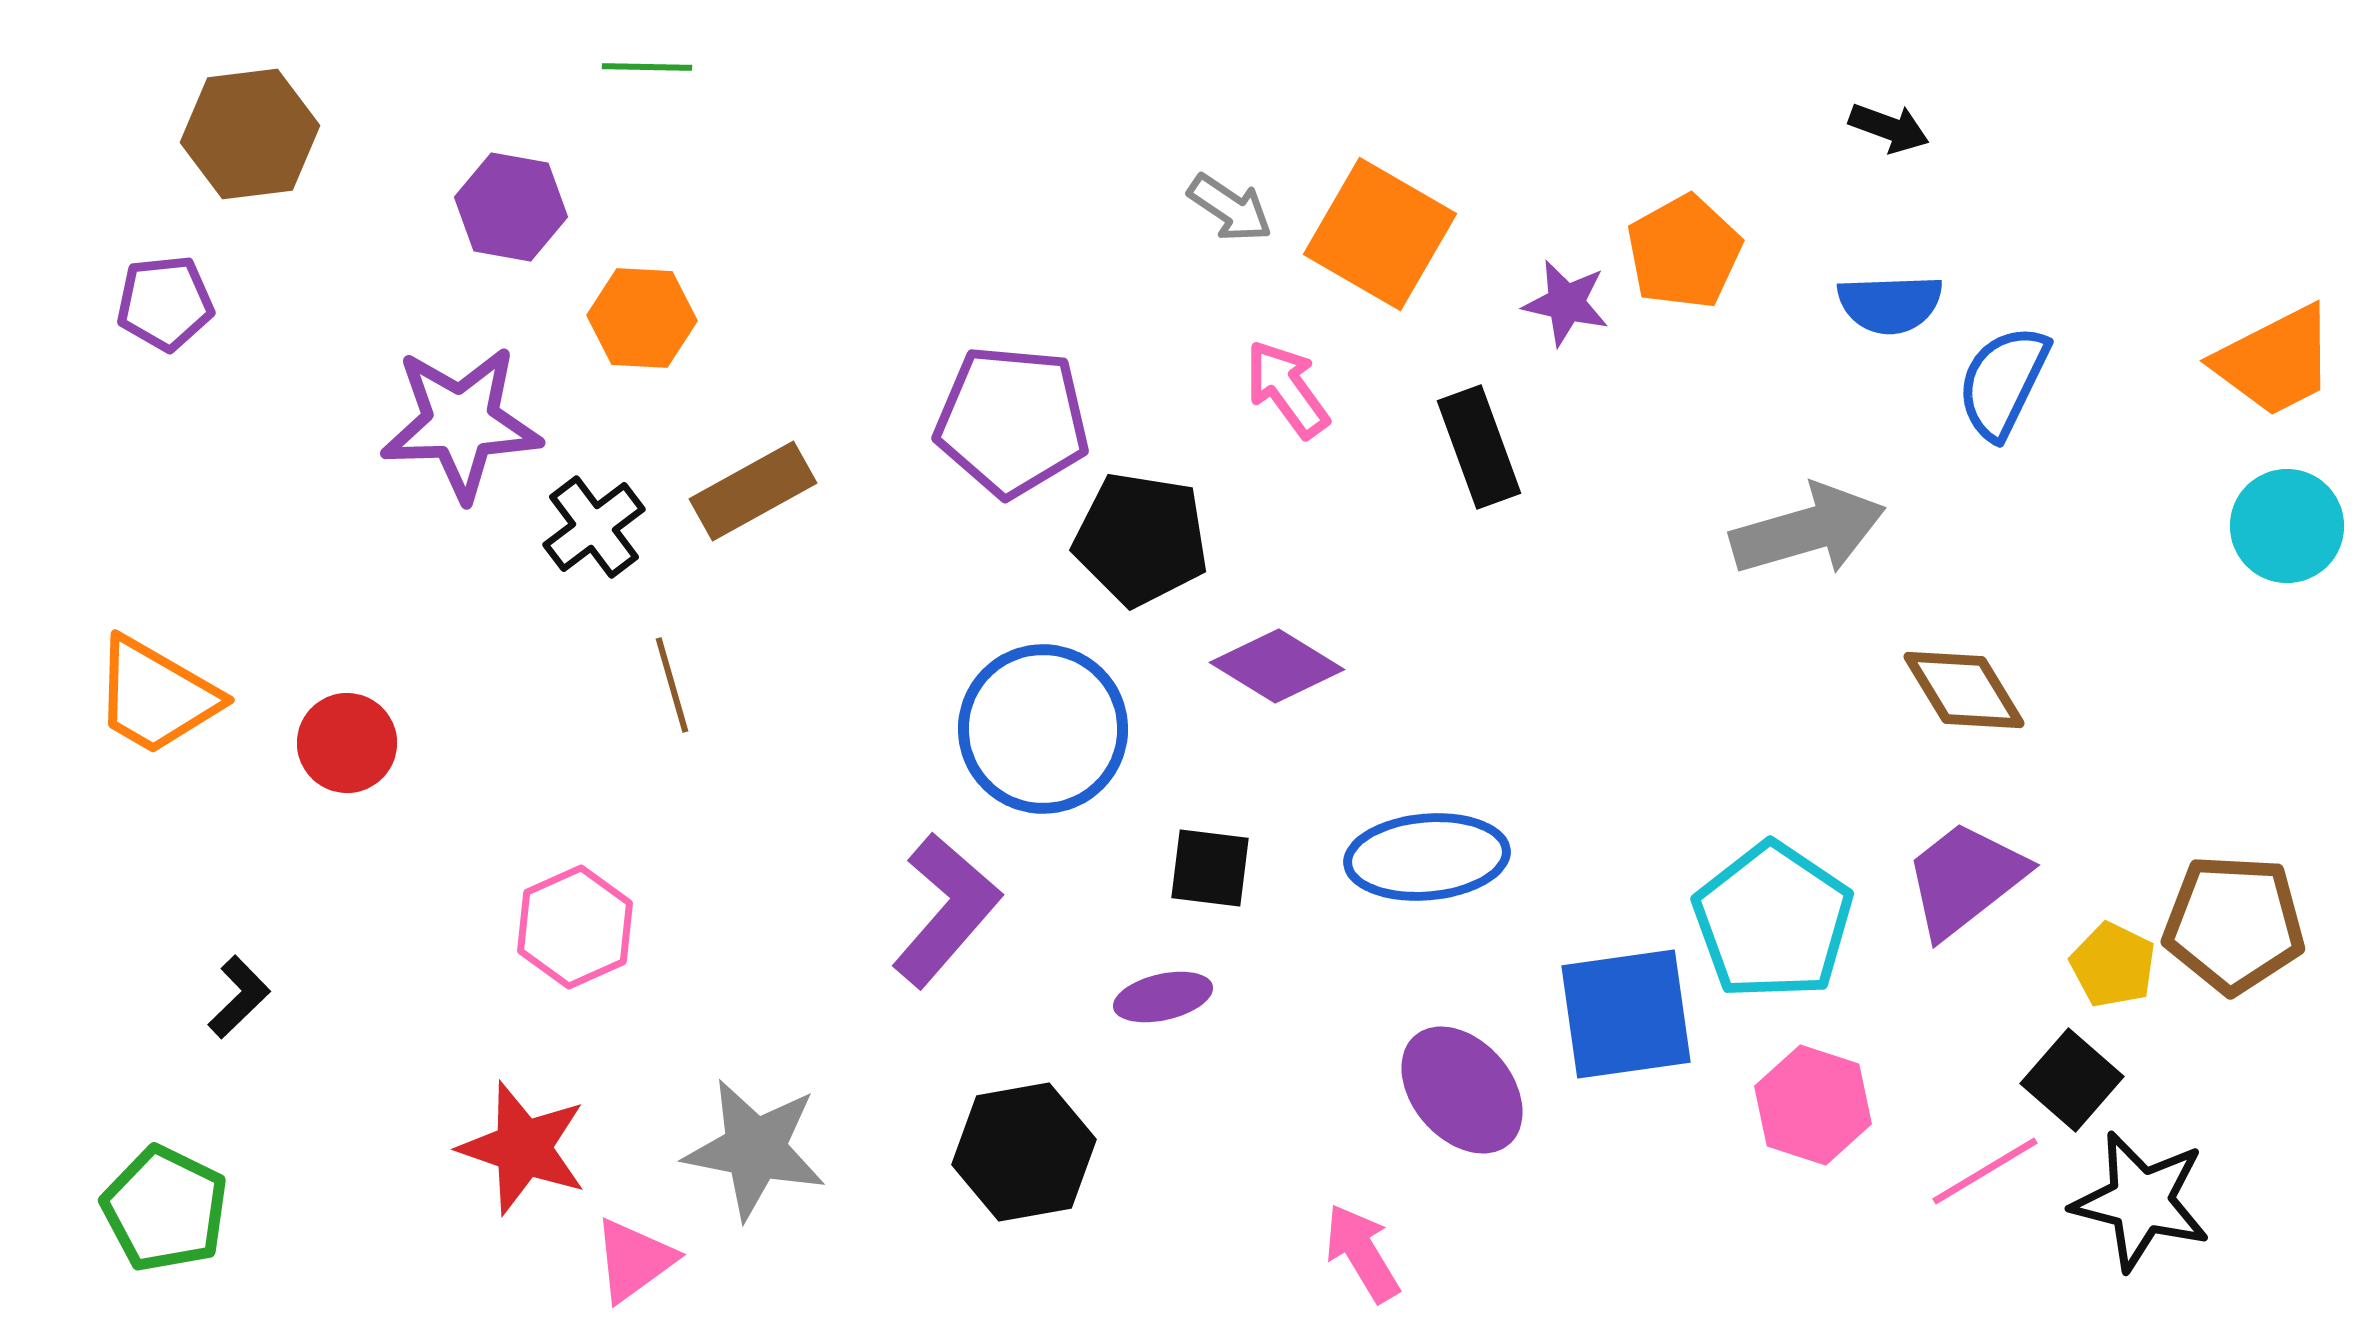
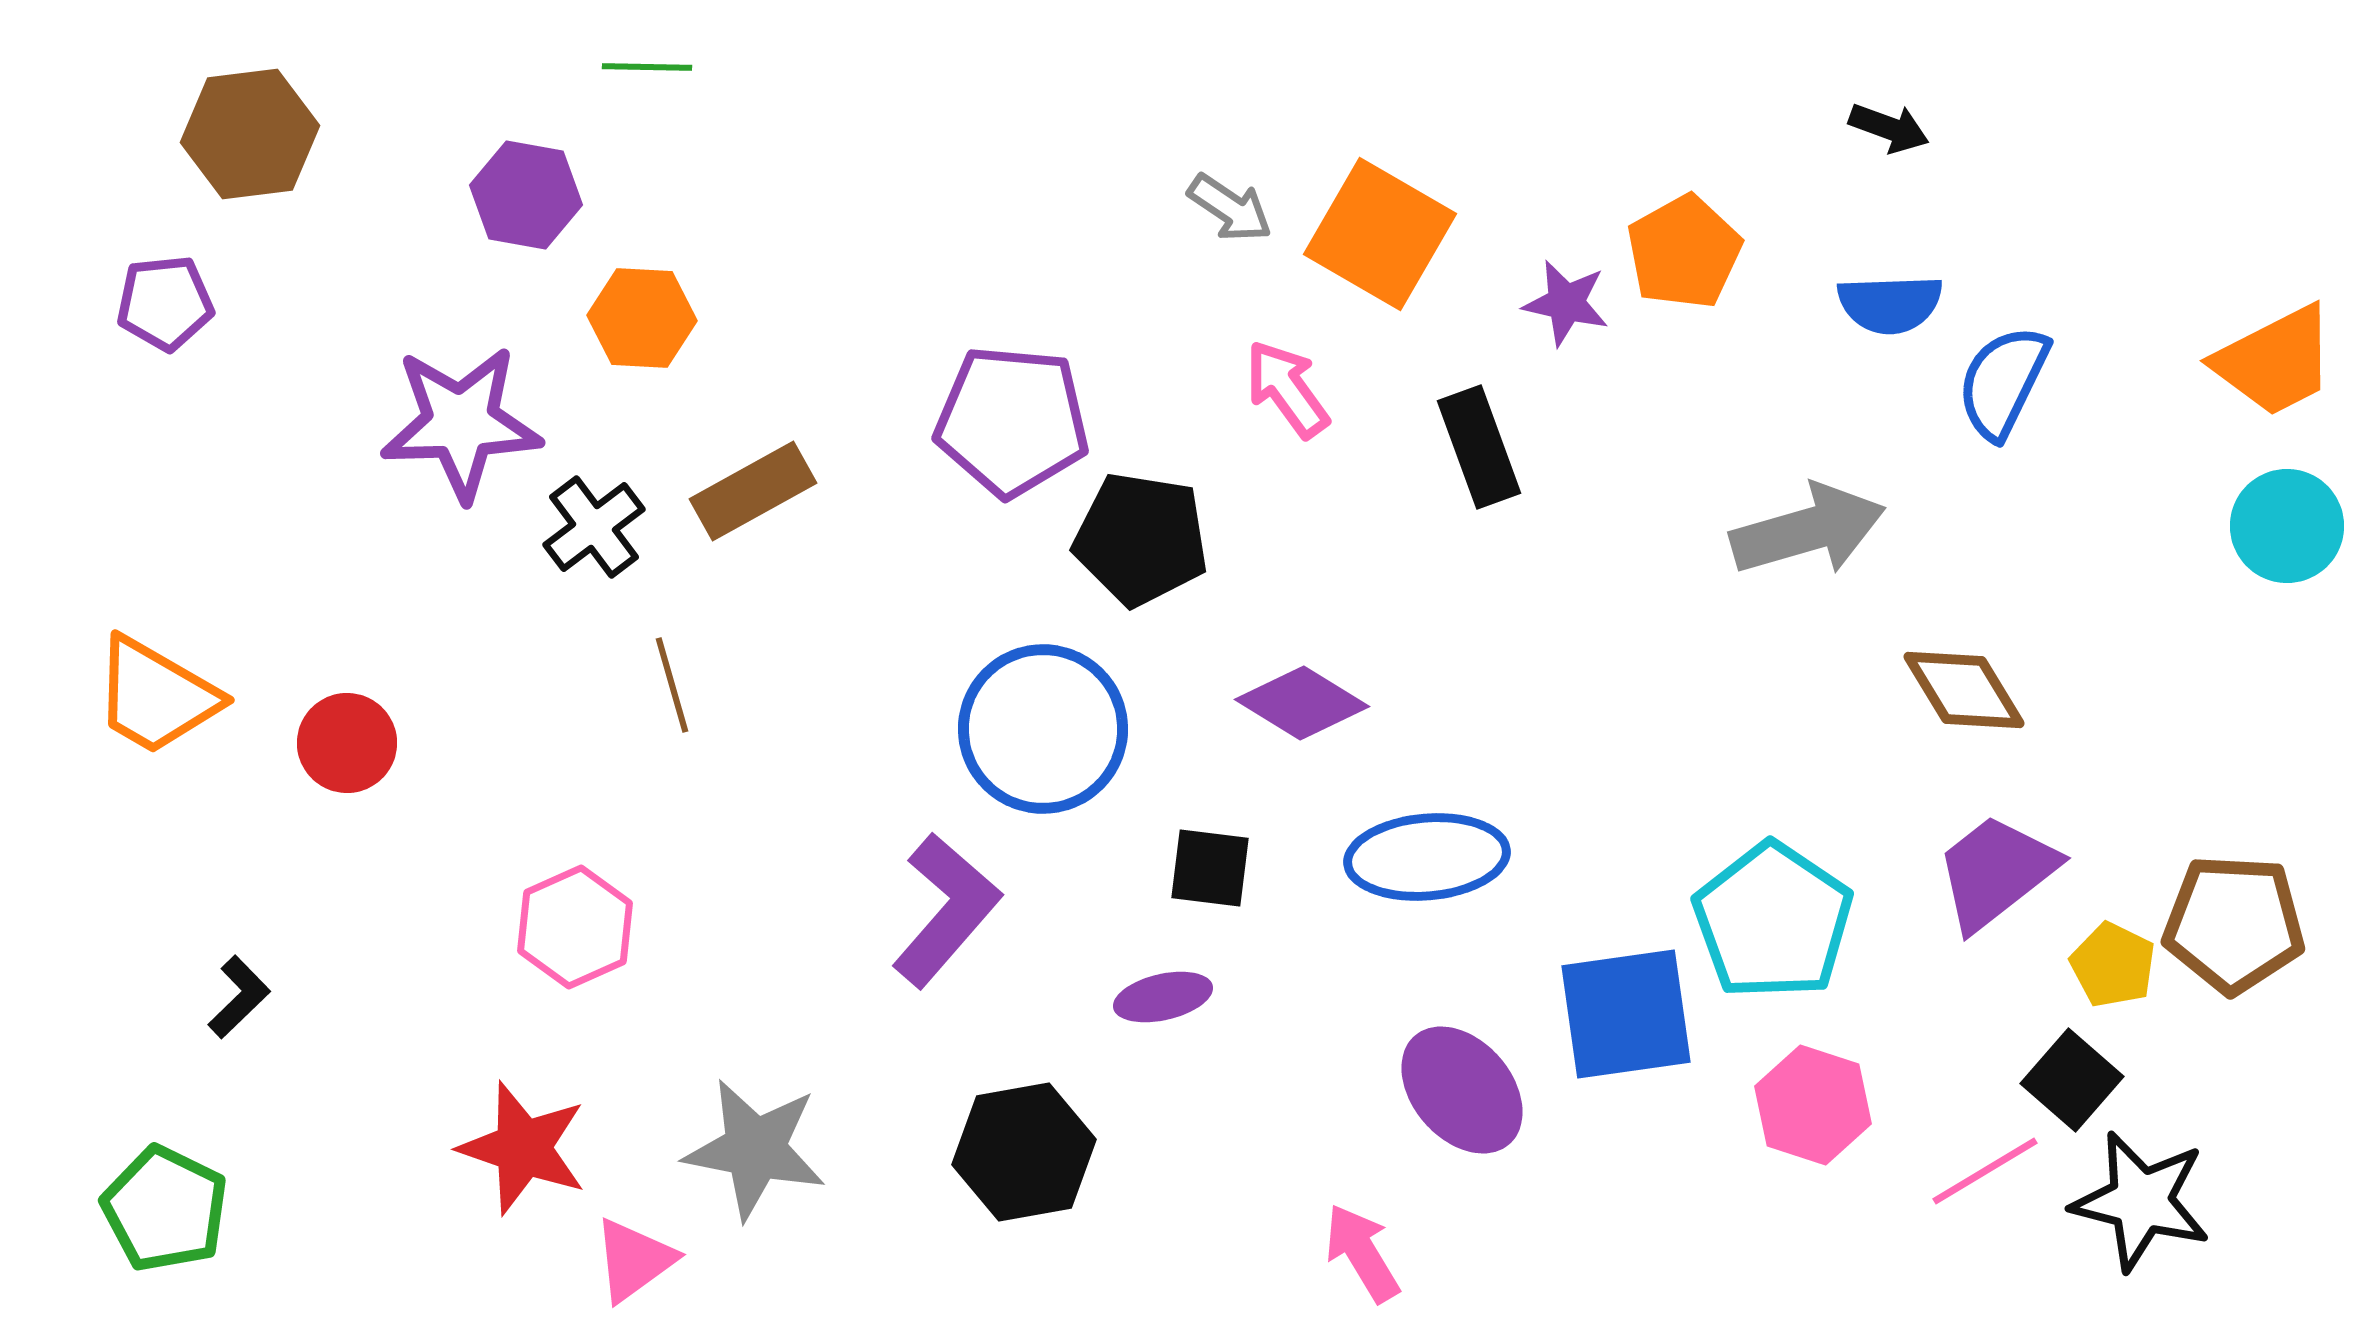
purple hexagon at (511, 207): moved 15 px right, 12 px up
purple diamond at (1277, 666): moved 25 px right, 37 px down
purple trapezoid at (1965, 879): moved 31 px right, 7 px up
